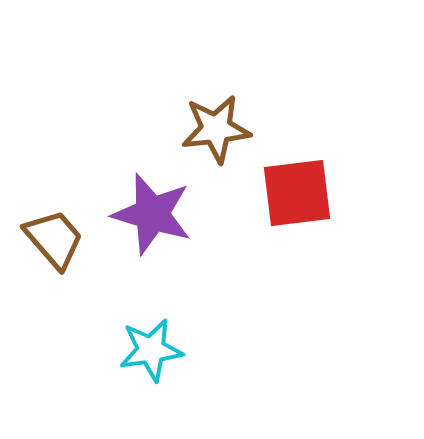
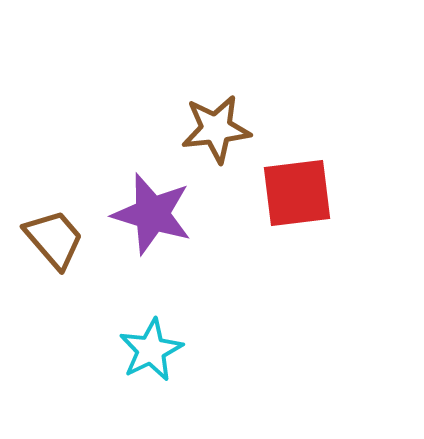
cyan star: rotated 18 degrees counterclockwise
